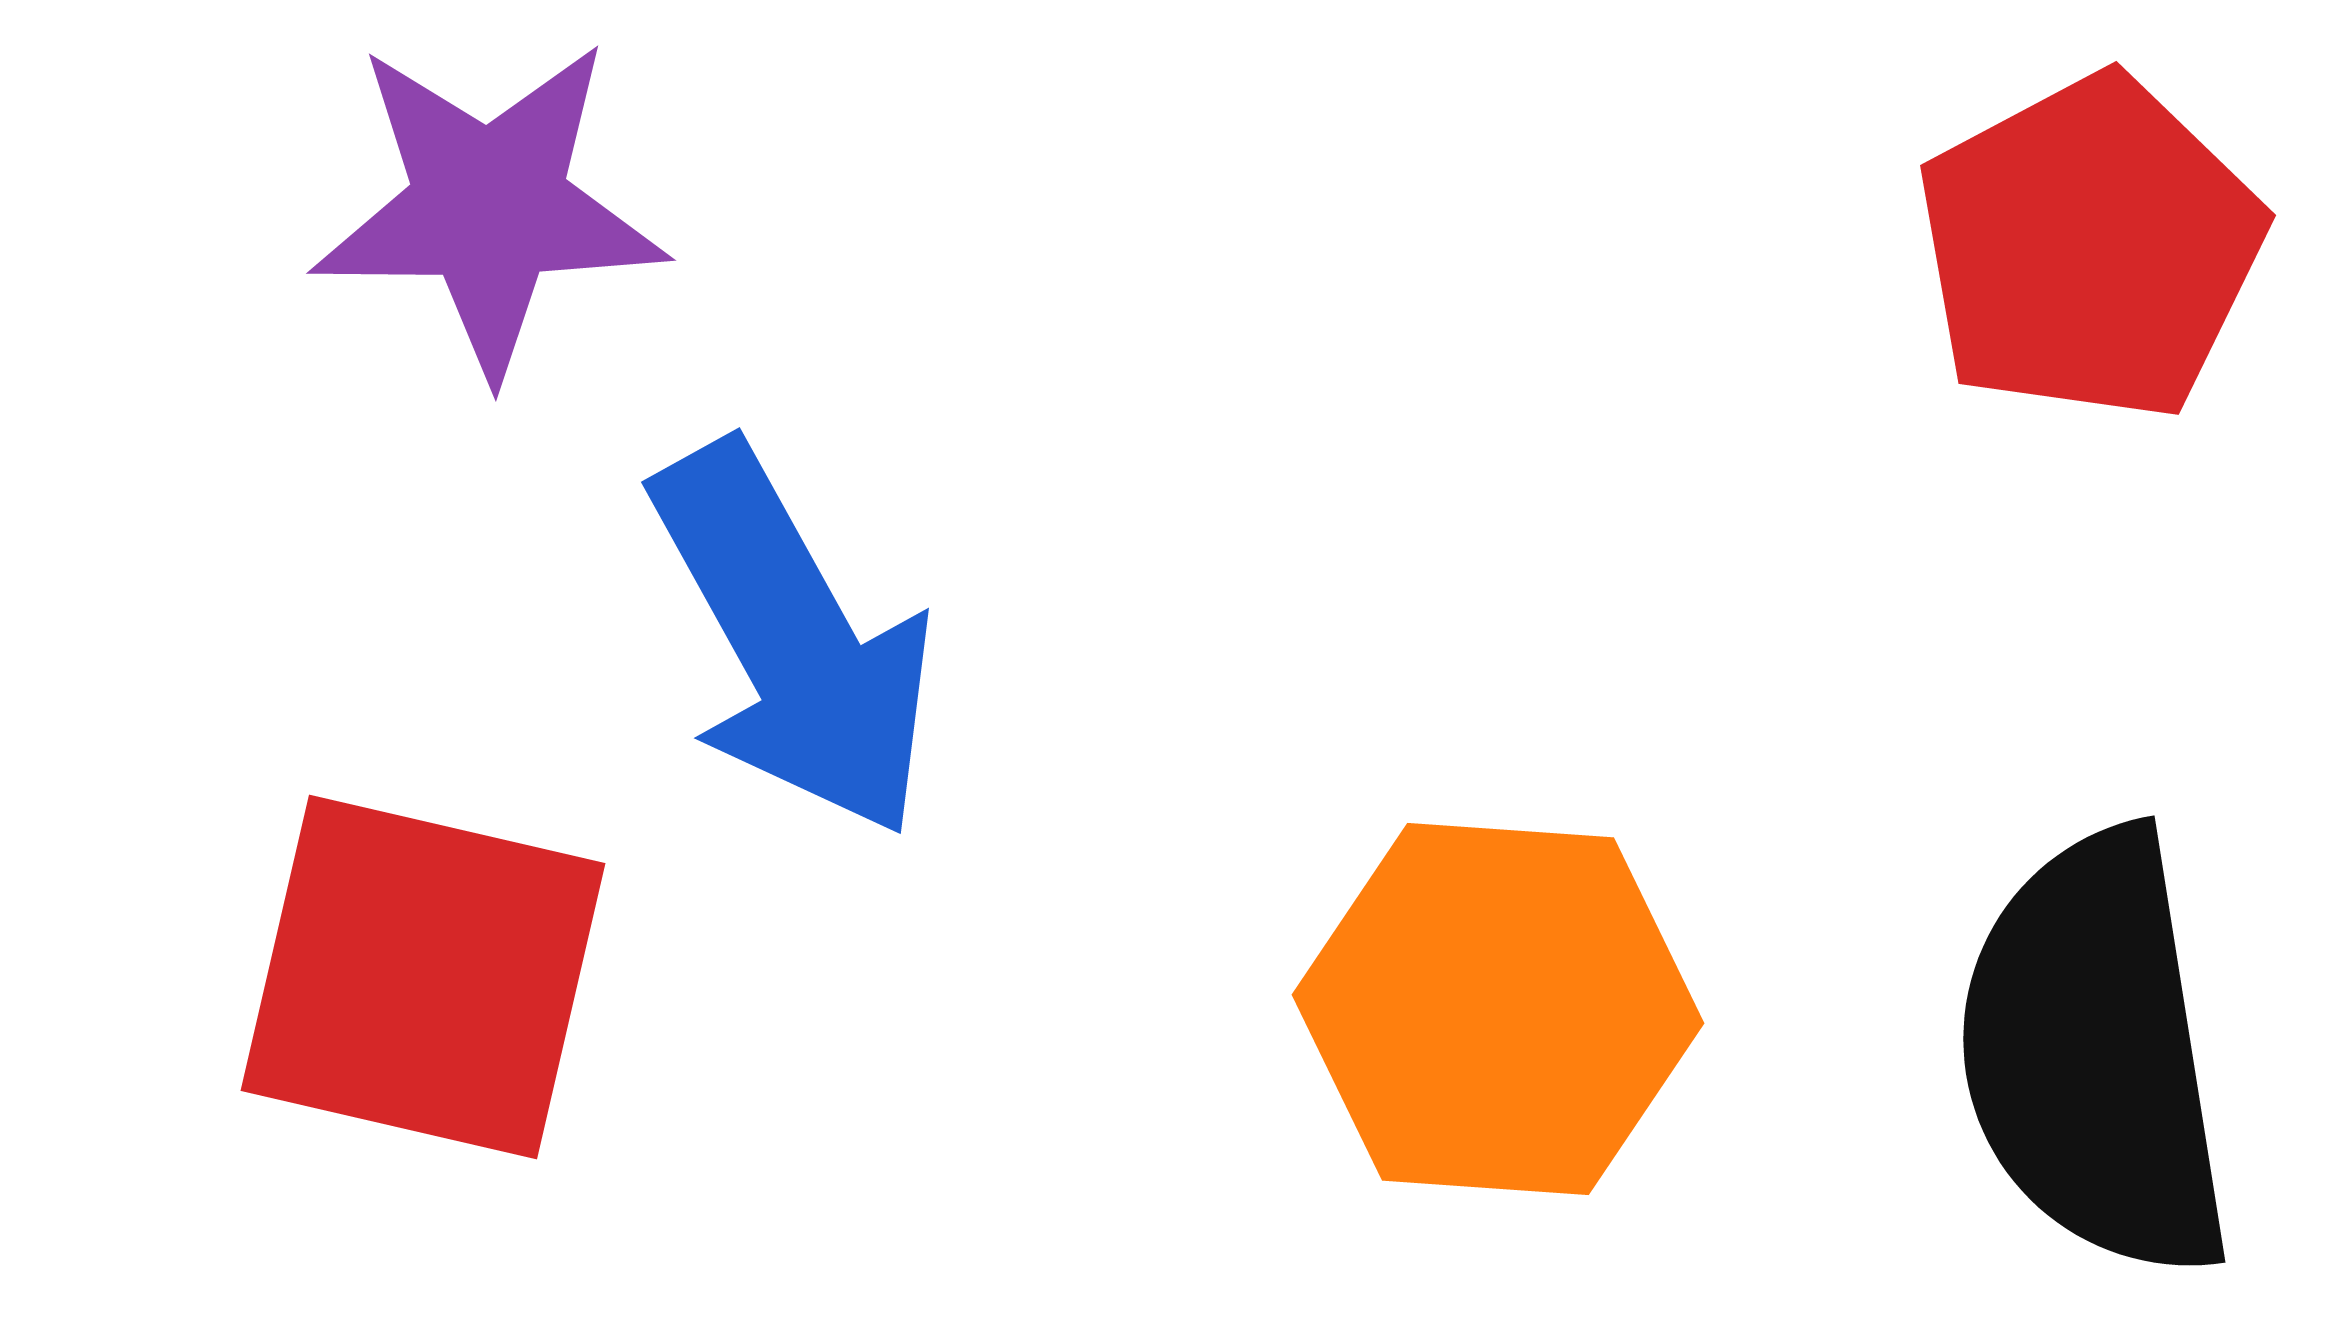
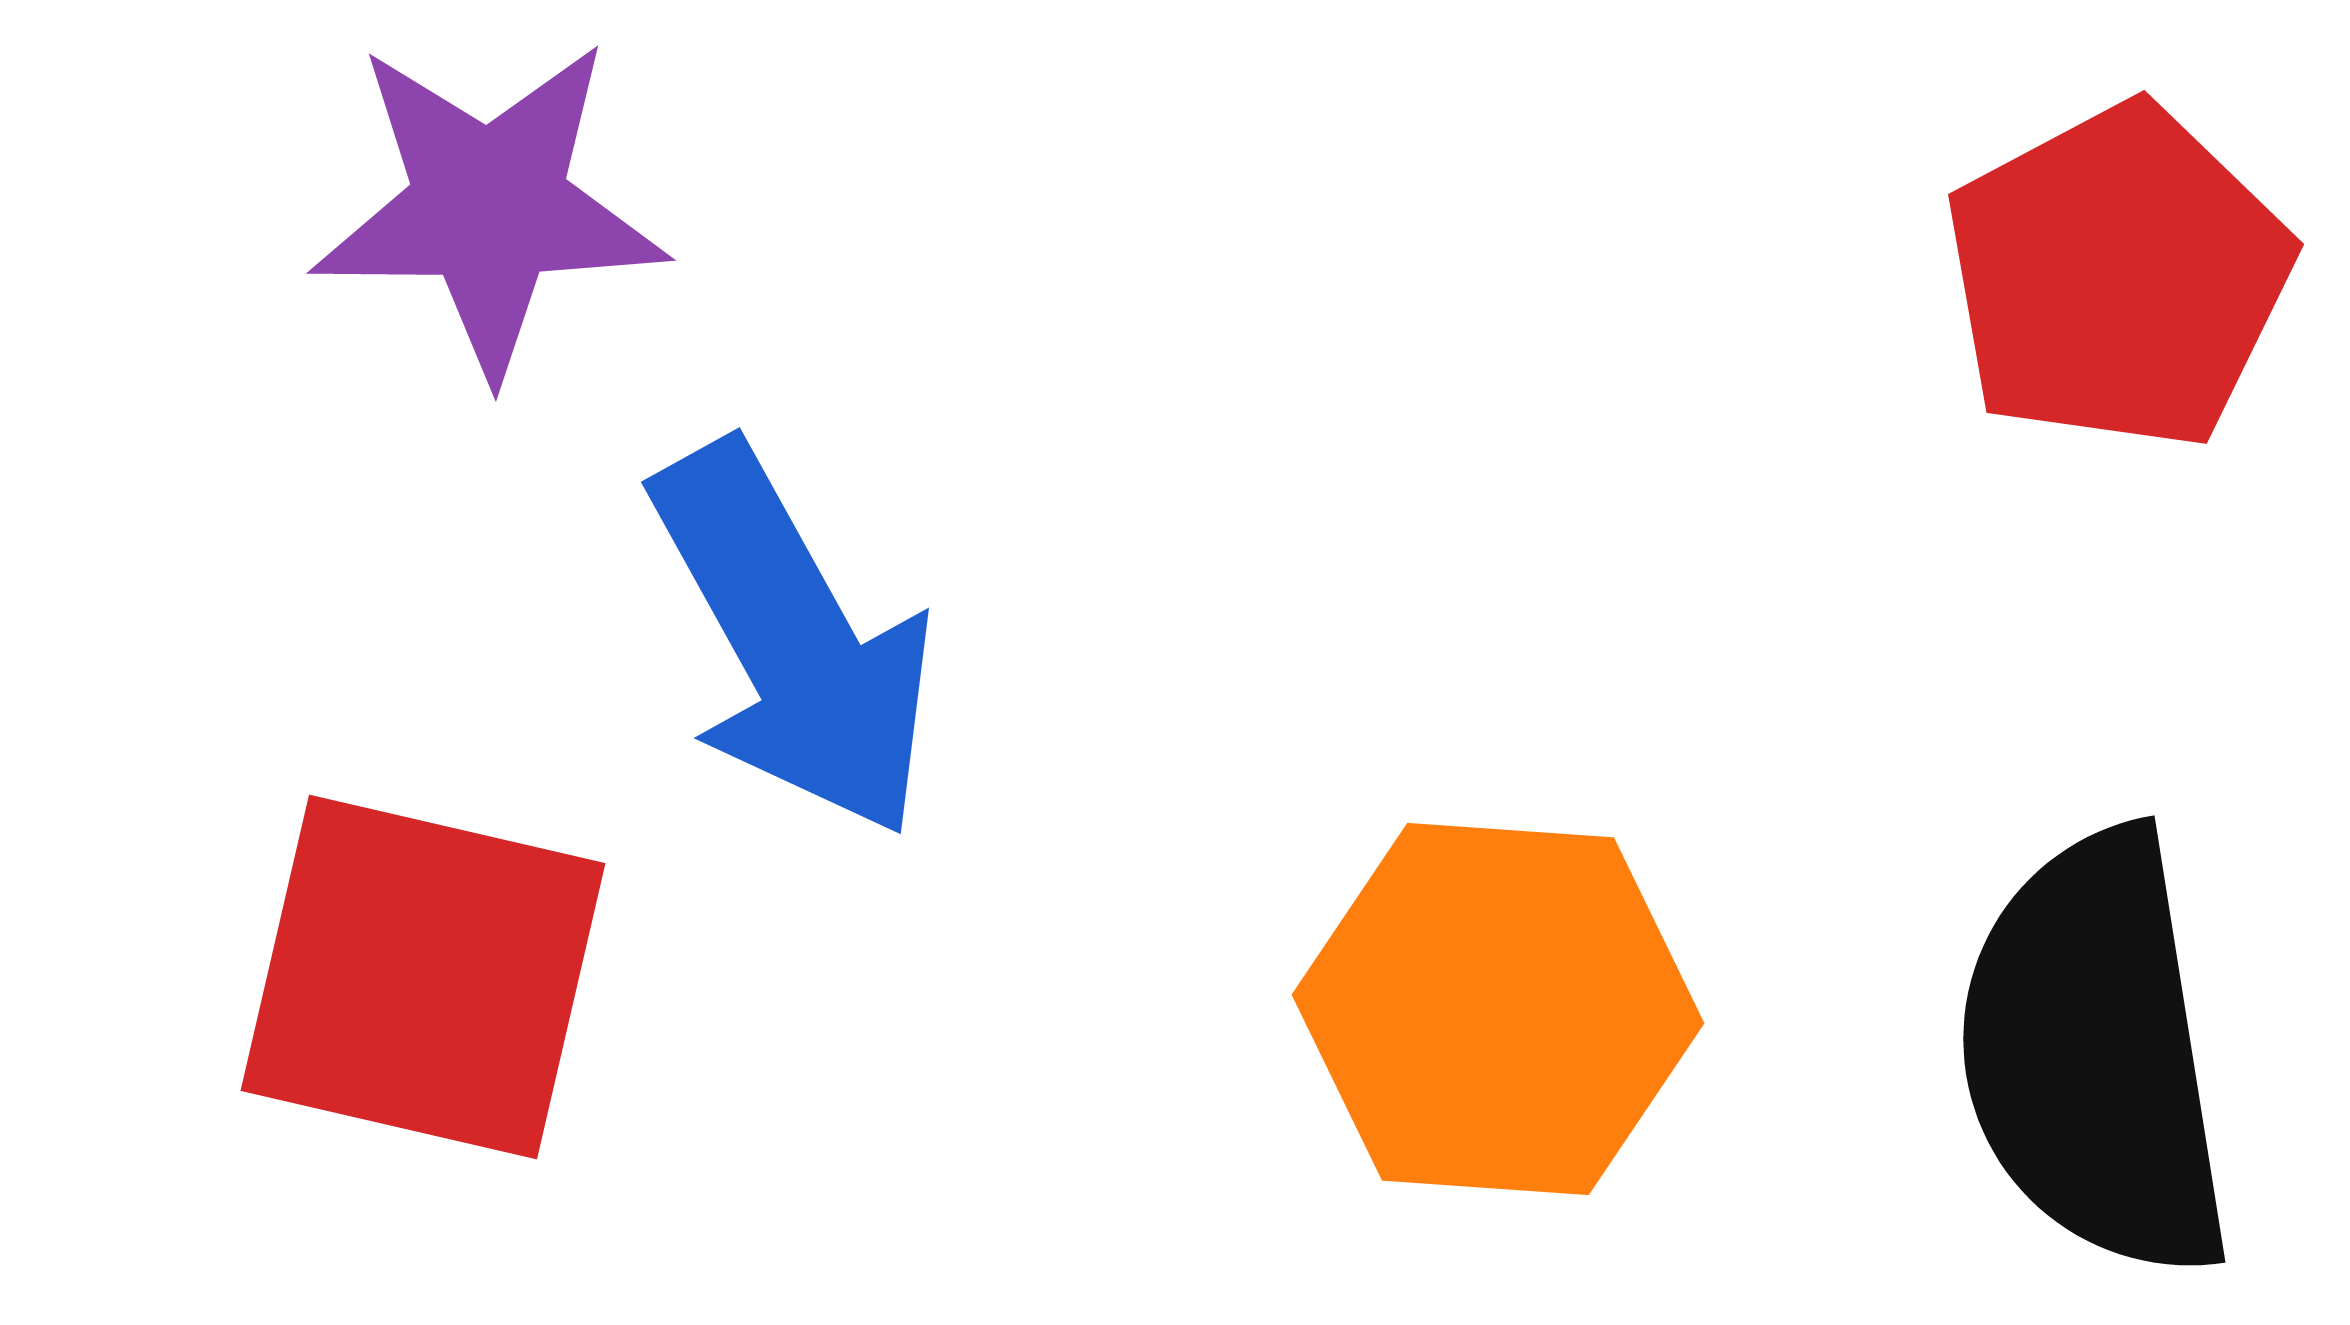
red pentagon: moved 28 px right, 29 px down
